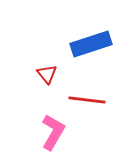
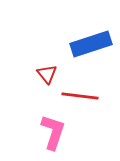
red line: moved 7 px left, 4 px up
pink L-shape: rotated 12 degrees counterclockwise
